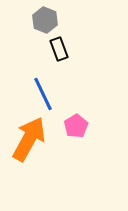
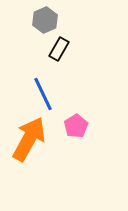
gray hexagon: rotated 15 degrees clockwise
black rectangle: rotated 50 degrees clockwise
